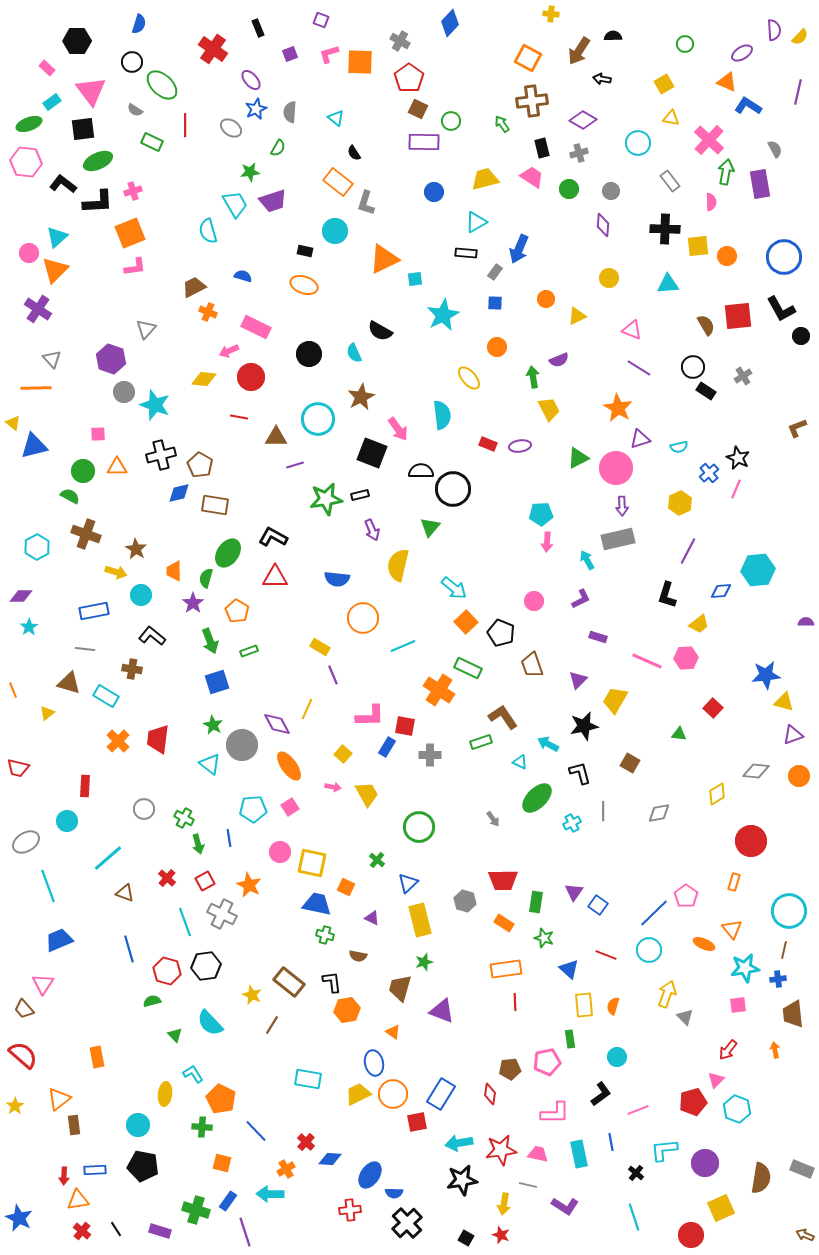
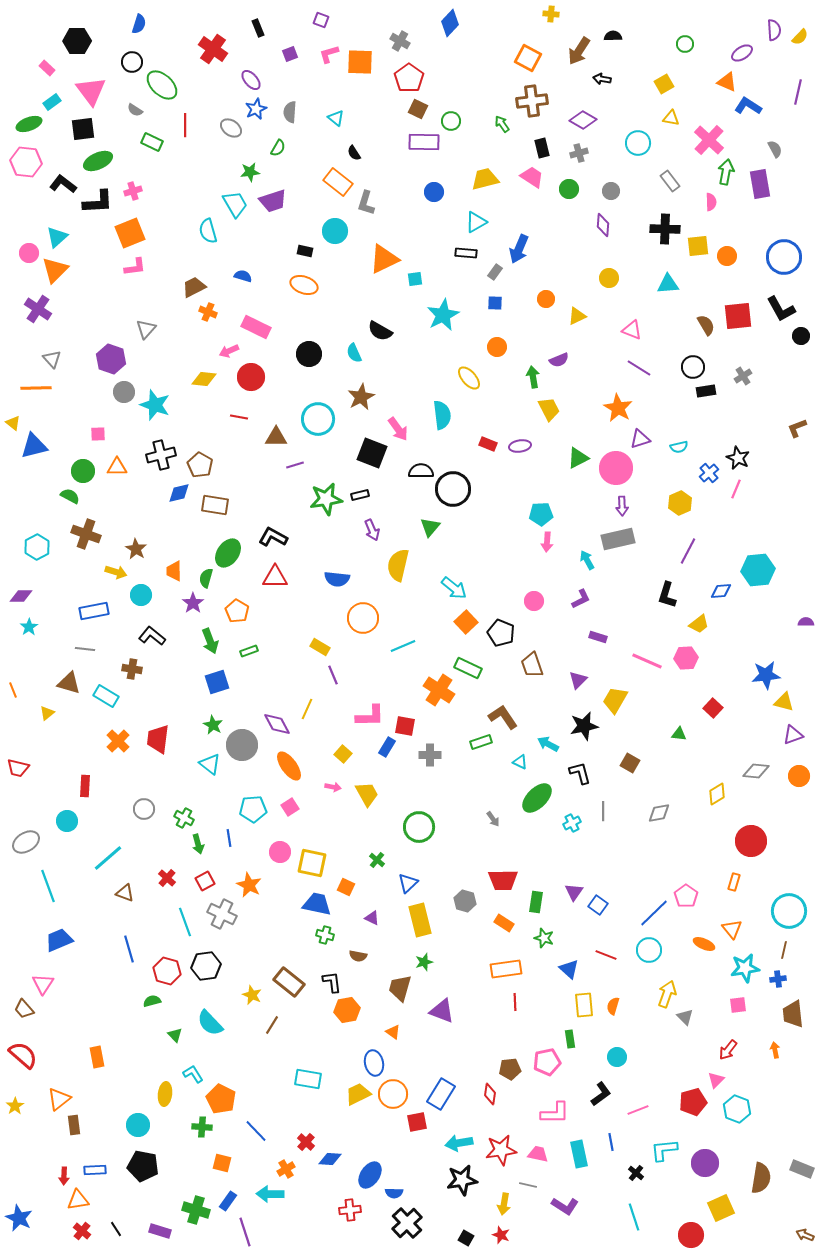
black rectangle at (706, 391): rotated 42 degrees counterclockwise
